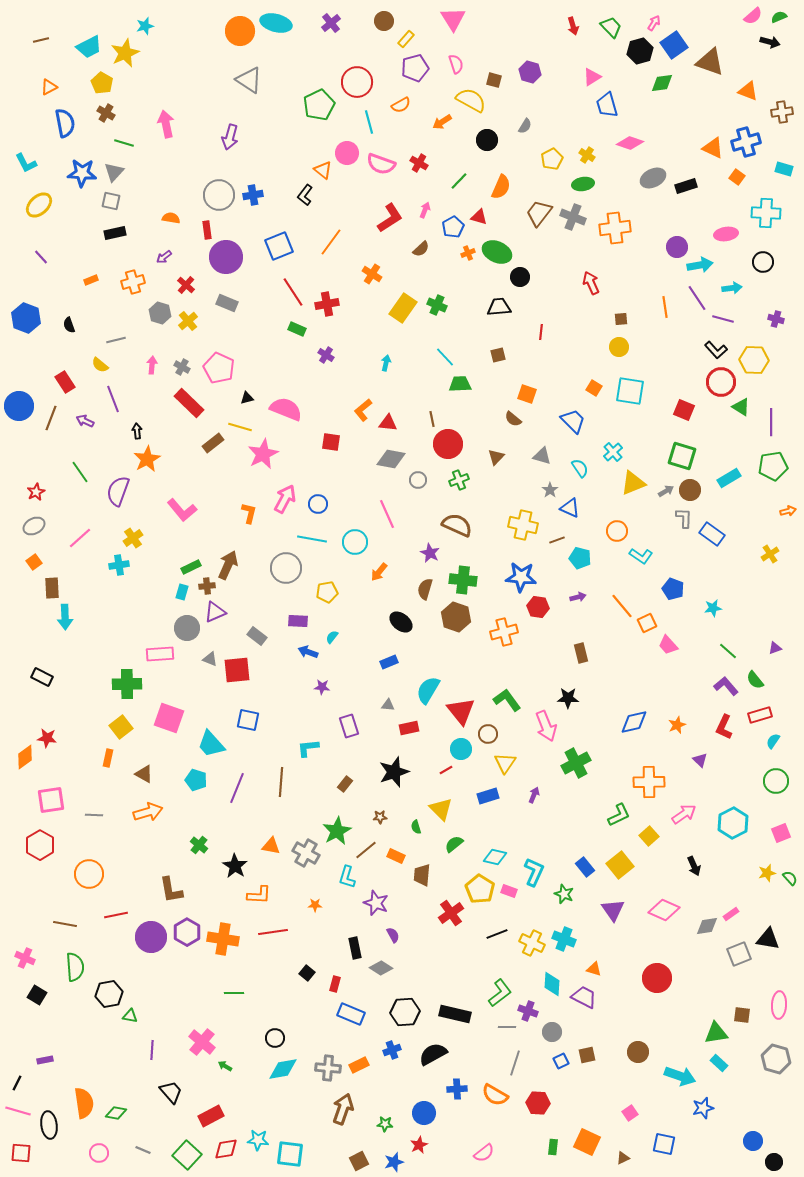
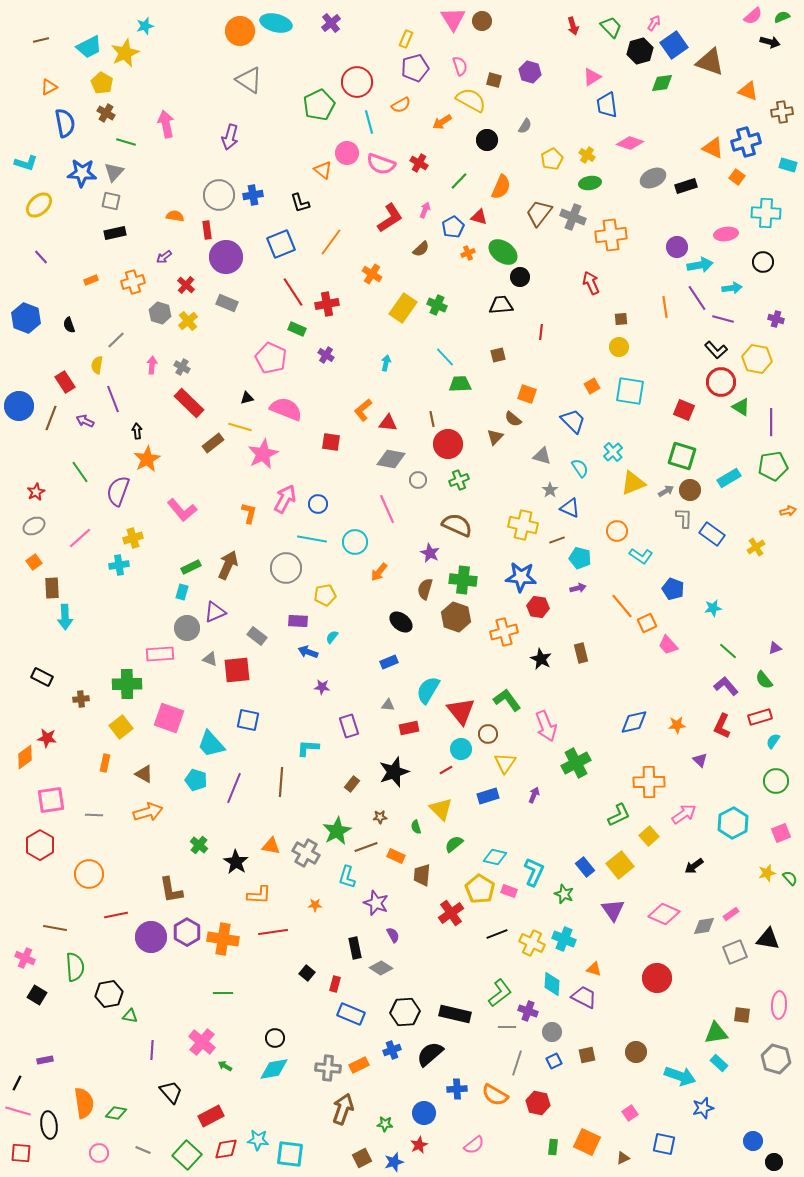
green semicircle at (779, 17): moved 3 px right
brown circle at (384, 21): moved 98 px right
yellow rectangle at (406, 39): rotated 18 degrees counterclockwise
pink semicircle at (456, 64): moved 4 px right, 2 px down
blue trapezoid at (607, 105): rotated 8 degrees clockwise
green line at (124, 143): moved 2 px right, 1 px up
cyan L-shape at (26, 163): rotated 45 degrees counterclockwise
cyan rectangle at (784, 169): moved 4 px right, 4 px up
green ellipse at (583, 184): moved 7 px right, 1 px up
black L-shape at (305, 195): moved 5 px left, 8 px down; rotated 55 degrees counterclockwise
orange semicircle at (171, 218): moved 4 px right, 2 px up
orange cross at (615, 228): moved 4 px left, 7 px down
blue square at (279, 246): moved 2 px right, 2 px up
green ellipse at (497, 252): moved 6 px right; rotated 12 degrees clockwise
black trapezoid at (499, 307): moved 2 px right, 2 px up
gray line at (116, 340): rotated 30 degrees counterclockwise
yellow hexagon at (754, 360): moved 3 px right, 1 px up; rotated 8 degrees clockwise
yellow semicircle at (100, 365): moved 3 px left; rotated 60 degrees clockwise
pink pentagon at (219, 368): moved 52 px right, 10 px up
orange square at (594, 388): moved 2 px left, 2 px up; rotated 28 degrees clockwise
brown triangle at (496, 457): moved 1 px left, 20 px up
pink line at (387, 514): moved 5 px up
yellow cross at (133, 538): rotated 18 degrees clockwise
yellow cross at (770, 554): moved 14 px left, 7 px up
brown cross at (207, 586): moved 126 px left, 113 px down
yellow pentagon at (327, 592): moved 2 px left, 3 px down
purple arrow at (578, 597): moved 9 px up
green semicircle at (755, 680): moved 9 px right
black star at (568, 698): moved 27 px left, 39 px up; rotated 25 degrees clockwise
red rectangle at (760, 715): moved 2 px down
orange star at (677, 725): rotated 18 degrees clockwise
red L-shape at (724, 727): moved 2 px left, 1 px up
cyan L-shape at (308, 748): rotated 10 degrees clockwise
orange rectangle at (108, 758): moved 3 px left, 5 px down
brown rectangle at (345, 784): moved 7 px right
purple line at (237, 788): moved 3 px left
brown line at (366, 850): moved 3 px up; rotated 20 degrees clockwise
black star at (235, 866): moved 1 px right, 4 px up
black arrow at (694, 866): rotated 78 degrees clockwise
pink diamond at (664, 910): moved 4 px down
brown line at (65, 924): moved 10 px left, 4 px down
gray diamond at (707, 926): moved 3 px left
gray square at (739, 954): moved 4 px left, 2 px up
green line at (234, 993): moved 11 px left
brown circle at (638, 1052): moved 2 px left
black semicircle at (433, 1054): moved 3 px left; rotated 12 degrees counterclockwise
blue square at (561, 1061): moved 7 px left
gray line at (515, 1063): moved 2 px right
cyan diamond at (283, 1069): moved 9 px left
red hexagon at (538, 1103): rotated 10 degrees clockwise
pink semicircle at (484, 1153): moved 10 px left, 8 px up
brown square at (359, 1161): moved 3 px right, 3 px up
